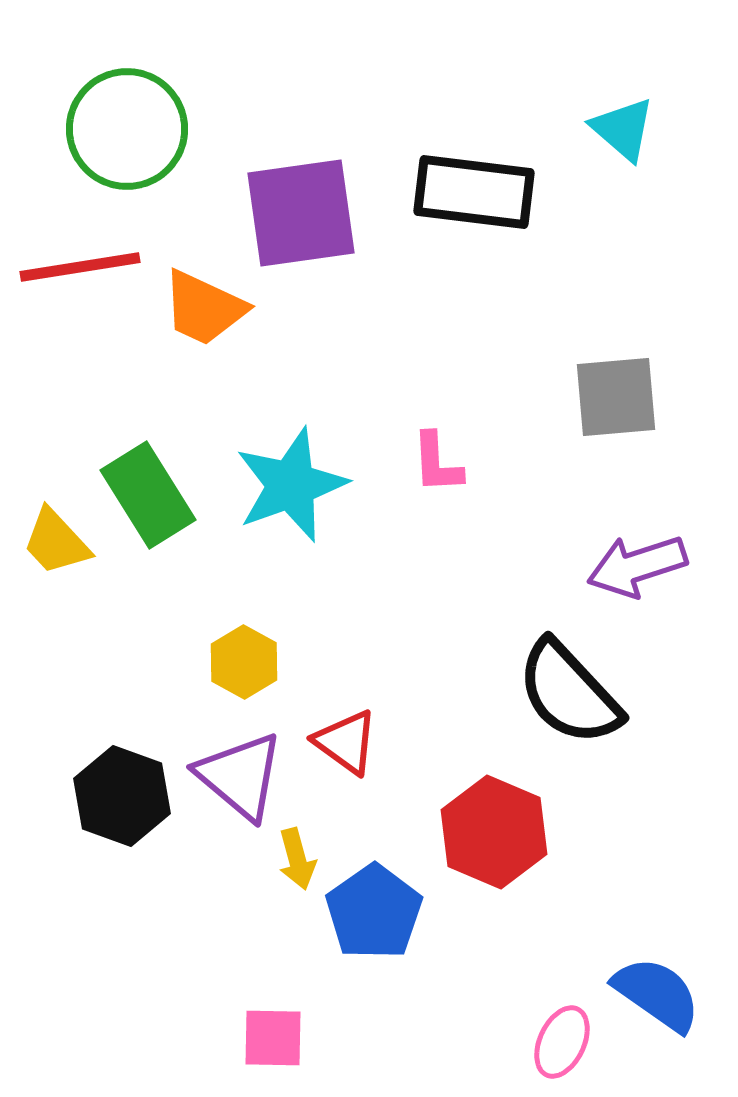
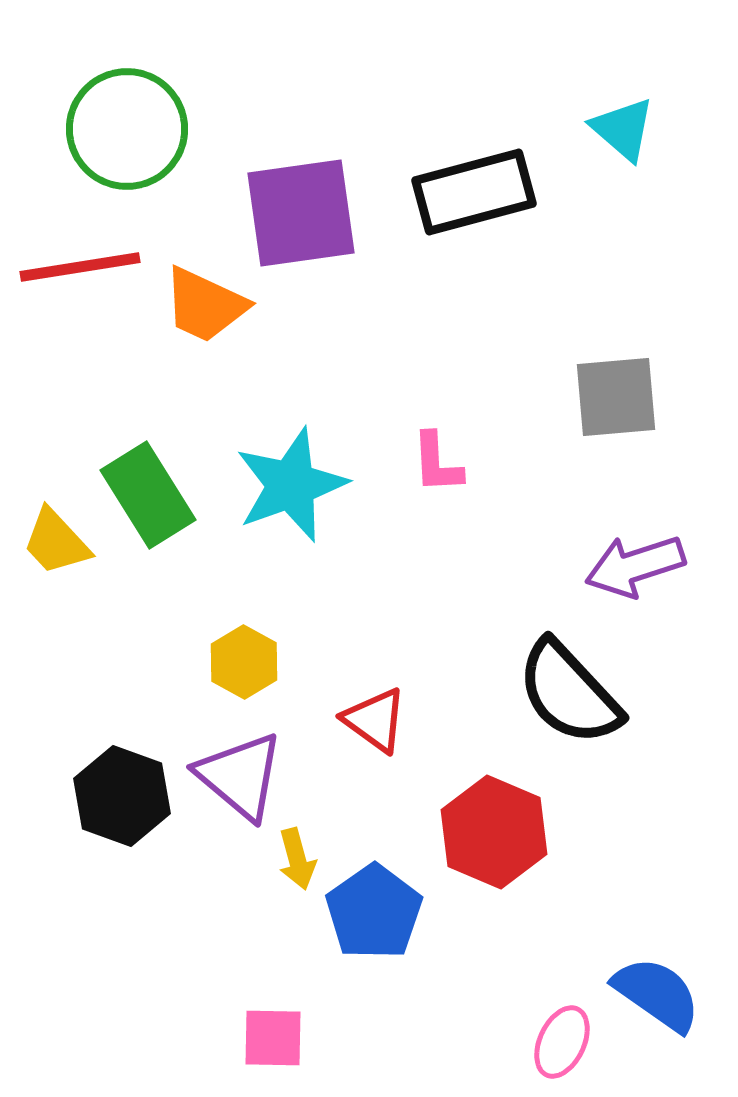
black rectangle: rotated 22 degrees counterclockwise
orange trapezoid: moved 1 px right, 3 px up
purple arrow: moved 2 px left
red triangle: moved 29 px right, 22 px up
